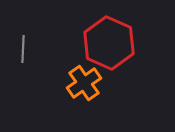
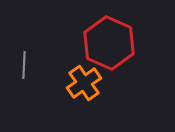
gray line: moved 1 px right, 16 px down
